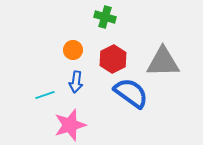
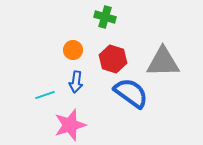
red hexagon: rotated 16 degrees counterclockwise
